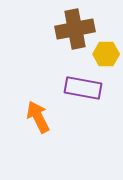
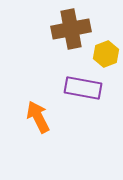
brown cross: moved 4 px left
yellow hexagon: rotated 20 degrees counterclockwise
